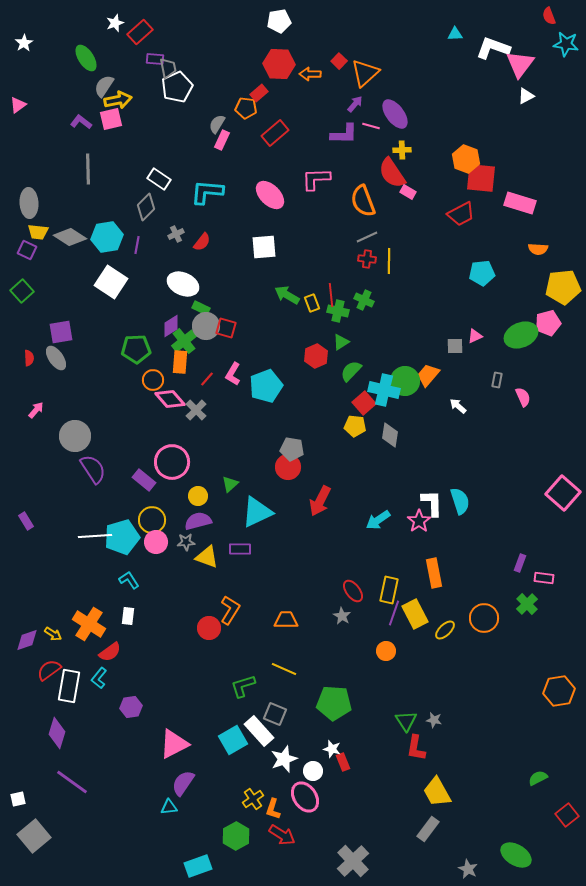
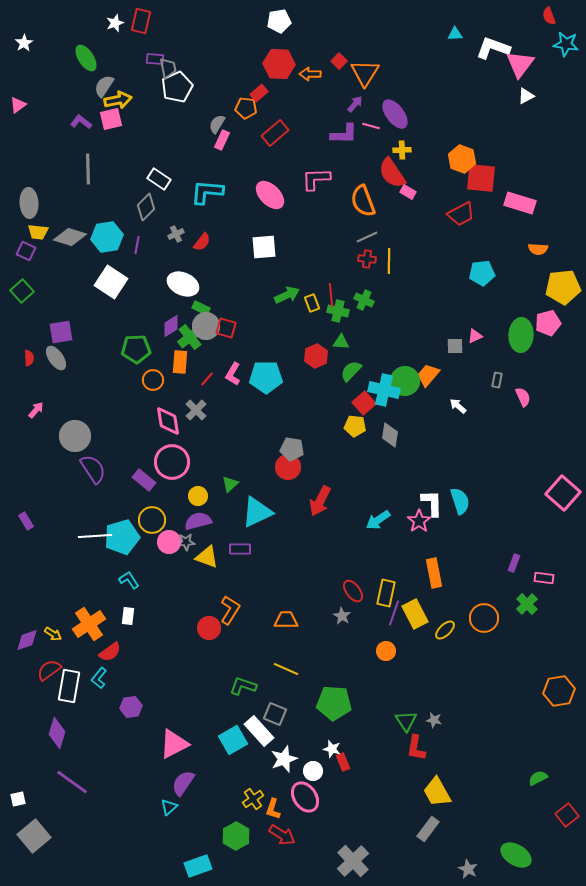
red rectangle at (140, 32): moved 1 px right, 11 px up; rotated 35 degrees counterclockwise
orange triangle at (365, 73): rotated 16 degrees counterclockwise
orange hexagon at (466, 159): moved 4 px left
gray diamond at (70, 237): rotated 16 degrees counterclockwise
purple square at (27, 250): moved 1 px left, 1 px down
green arrow at (287, 295): rotated 125 degrees clockwise
green ellipse at (521, 335): rotated 64 degrees counterclockwise
green cross at (184, 341): moved 6 px right, 4 px up
green triangle at (341, 342): rotated 36 degrees clockwise
cyan pentagon at (266, 386): moved 9 px up; rotated 20 degrees clockwise
pink diamond at (170, 399): moved 2 px left, 22 px down; rotated 32 degrees clockwise
pink circle at (156, 542): moved 13 px right
purple rectangle at (520, 563): moved 6 px left
yellow rectangle at (389, 590): moved 3 px left, 3 px down
orange cross at (89, 624): rotated 24 degrees clockwise
yellow line at (284, 669): moved 2 px right
green L-shape at (243, 686): rotated 36 degrees clockwise
cyan triangle at (169, 807): rotated 36 degrees counterclockwise
